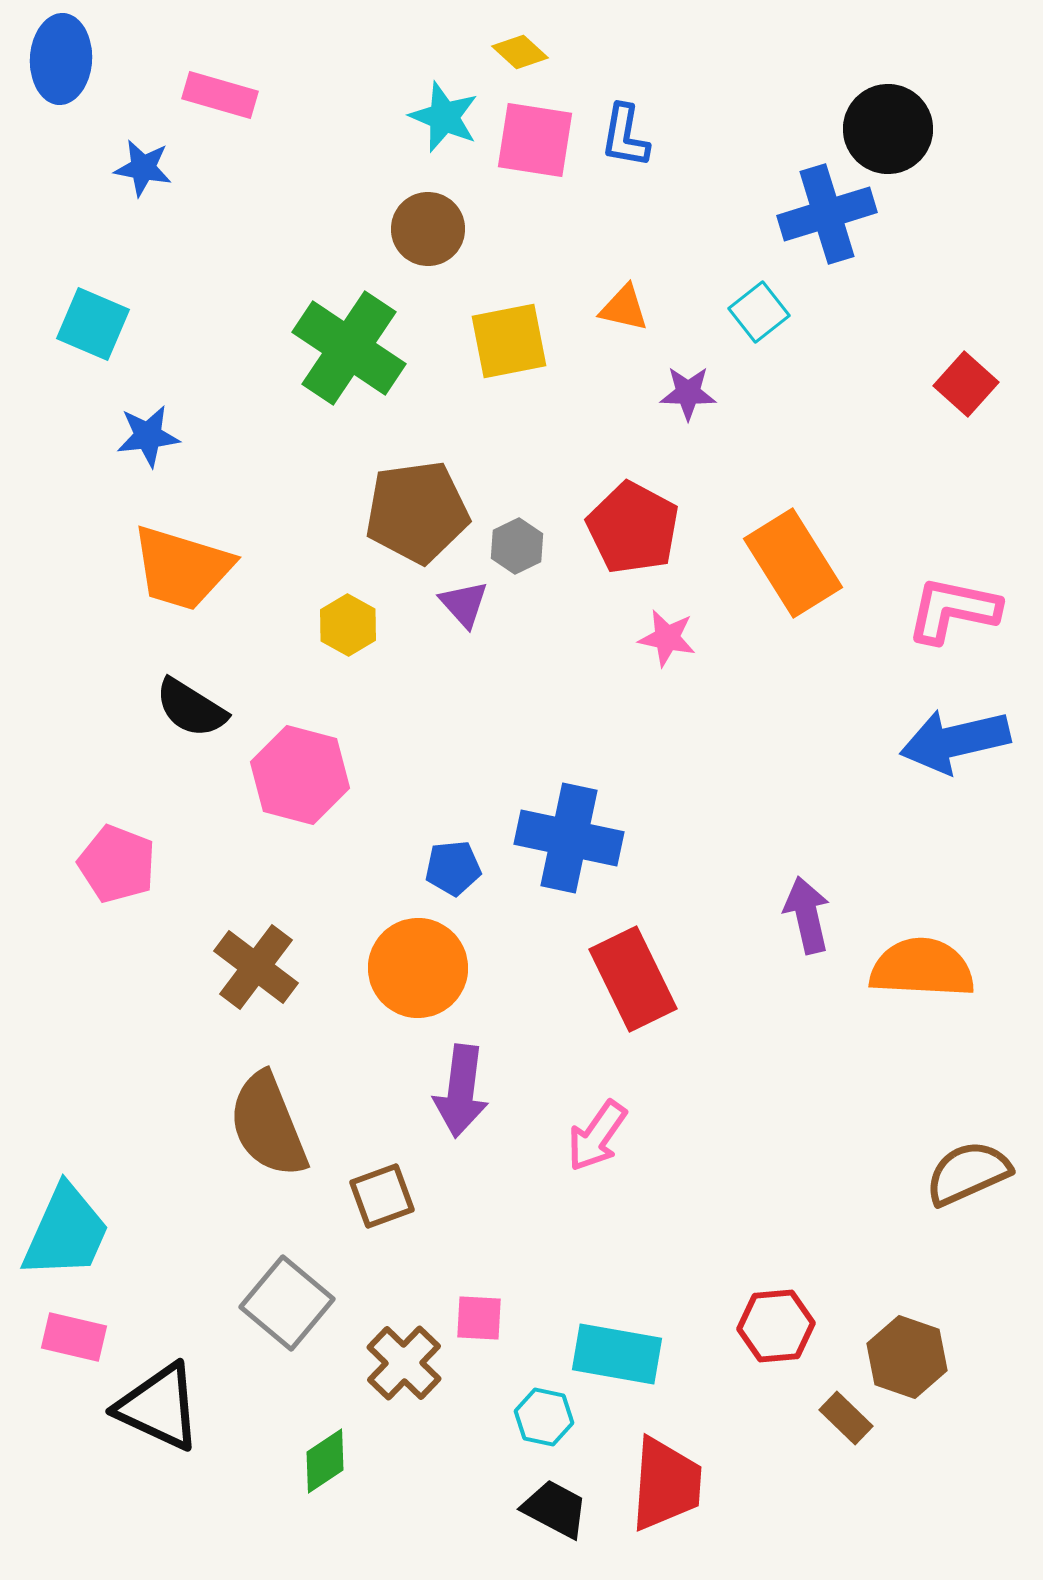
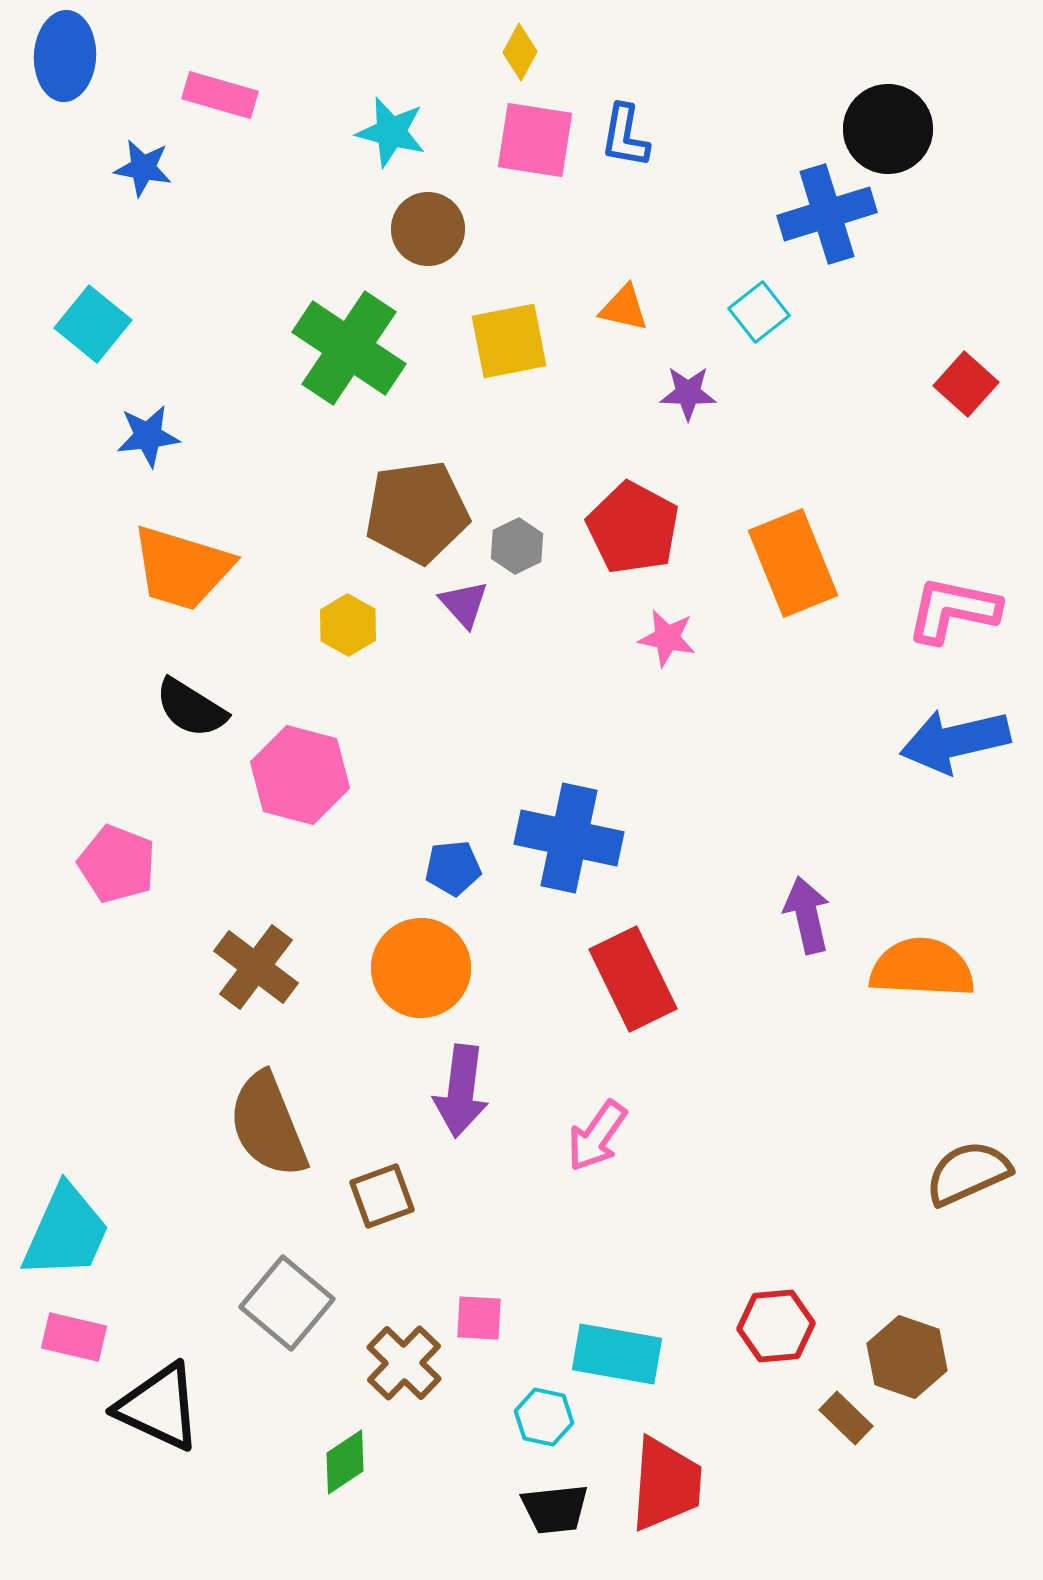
yellow diamond at (520, 52): rotated 76 degrees clockwise
blue ellipse at (61, 59): moved 4 px right, 3 px up
cyan star at (444, 117): moved 53 px left, 15 px down; rotated 8 degrees counterclockwise
cyan square at (93, 324): rotated 16 degrees clockwise
orange rectangle at (793, 563): rotated 10 degrees clockwise
orange circle at (418, 968): moved 3 px right
green diamond at (325, 1461): moved 20 px right, 1 px down
black trapezoid at (555, 1509): rotated 146 degrees clockwise
